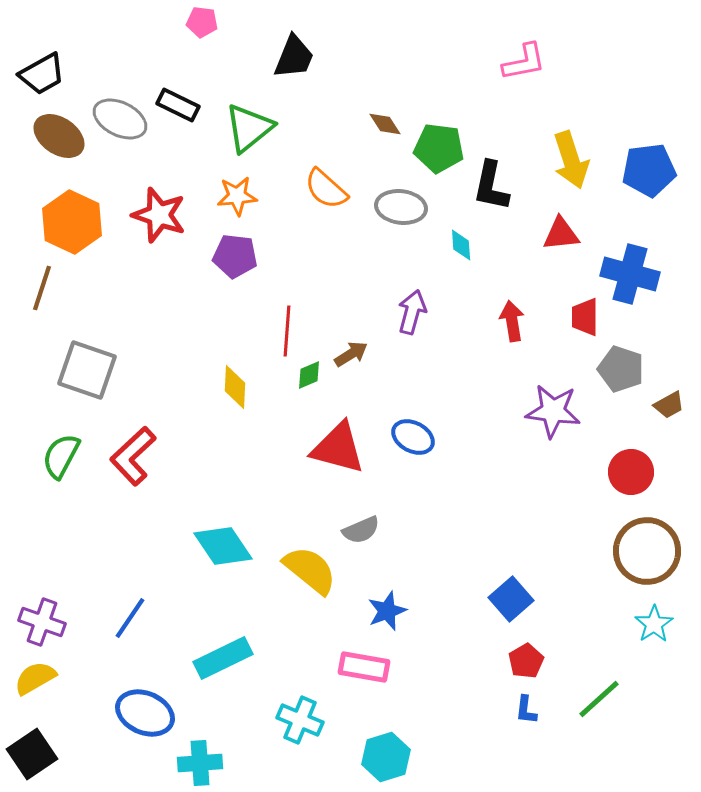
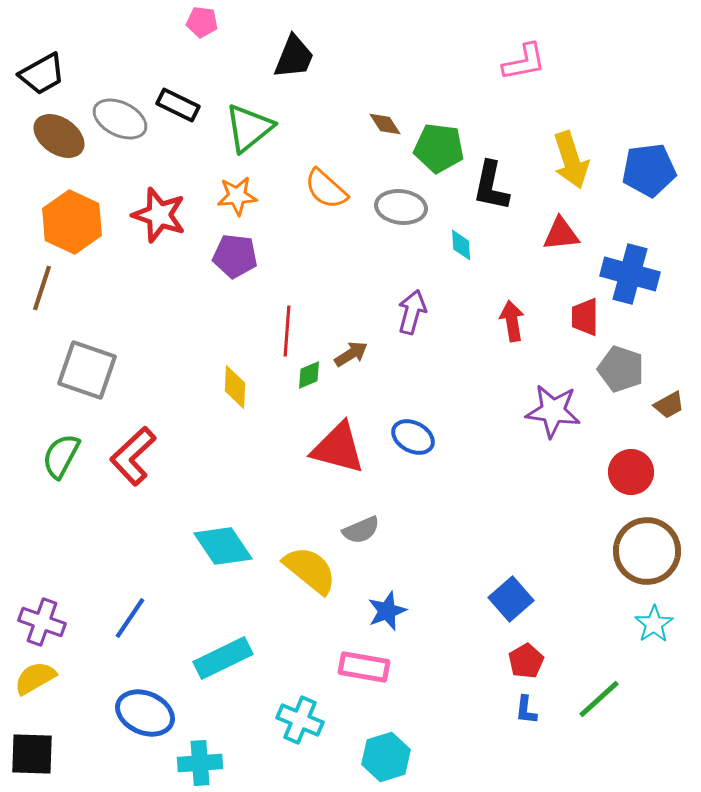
black square at (32, 754): rotated 36 degrees clockwise
